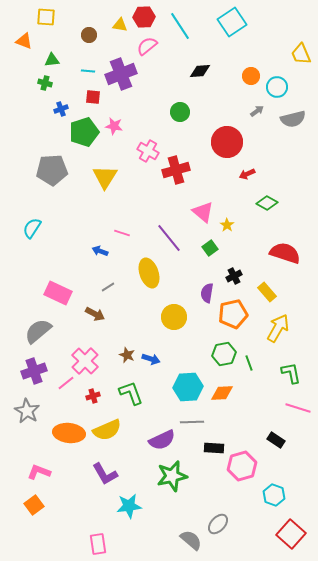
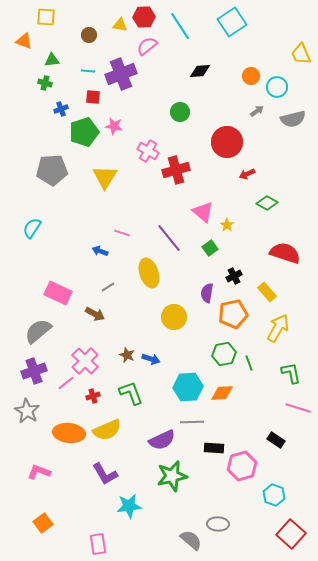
orange square at (34, 505): moved 9 px right, 18 px down
gray ellipse at (218, 524): rotated 50 degrees clockwise
